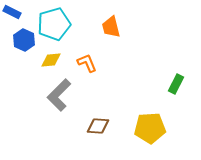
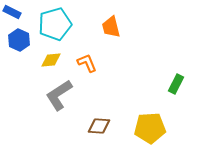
cyan pentagon: moved 1 px right
blue hexagon: moved 5 px left
gray L-shape: rotated 12 degrees clockwise
brown diamond: moved 1 px right
